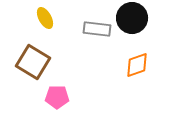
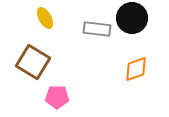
orange diamond: moved 1 px left, 4 px down
